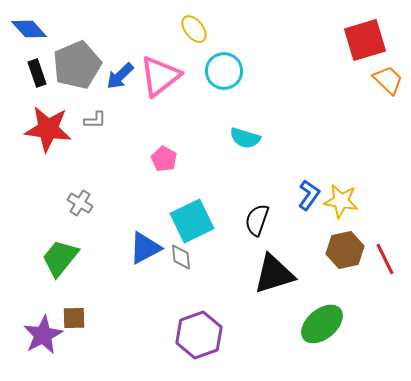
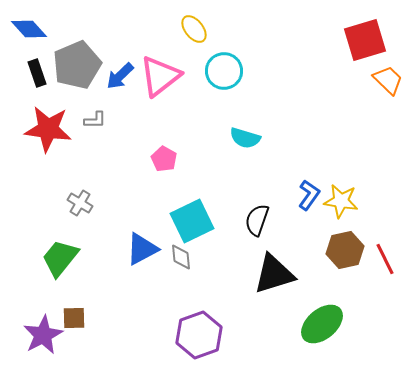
blue triangle: moved 3 px left, 1 px down
